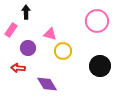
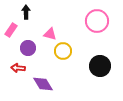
purple diamond: moved 4 px left
